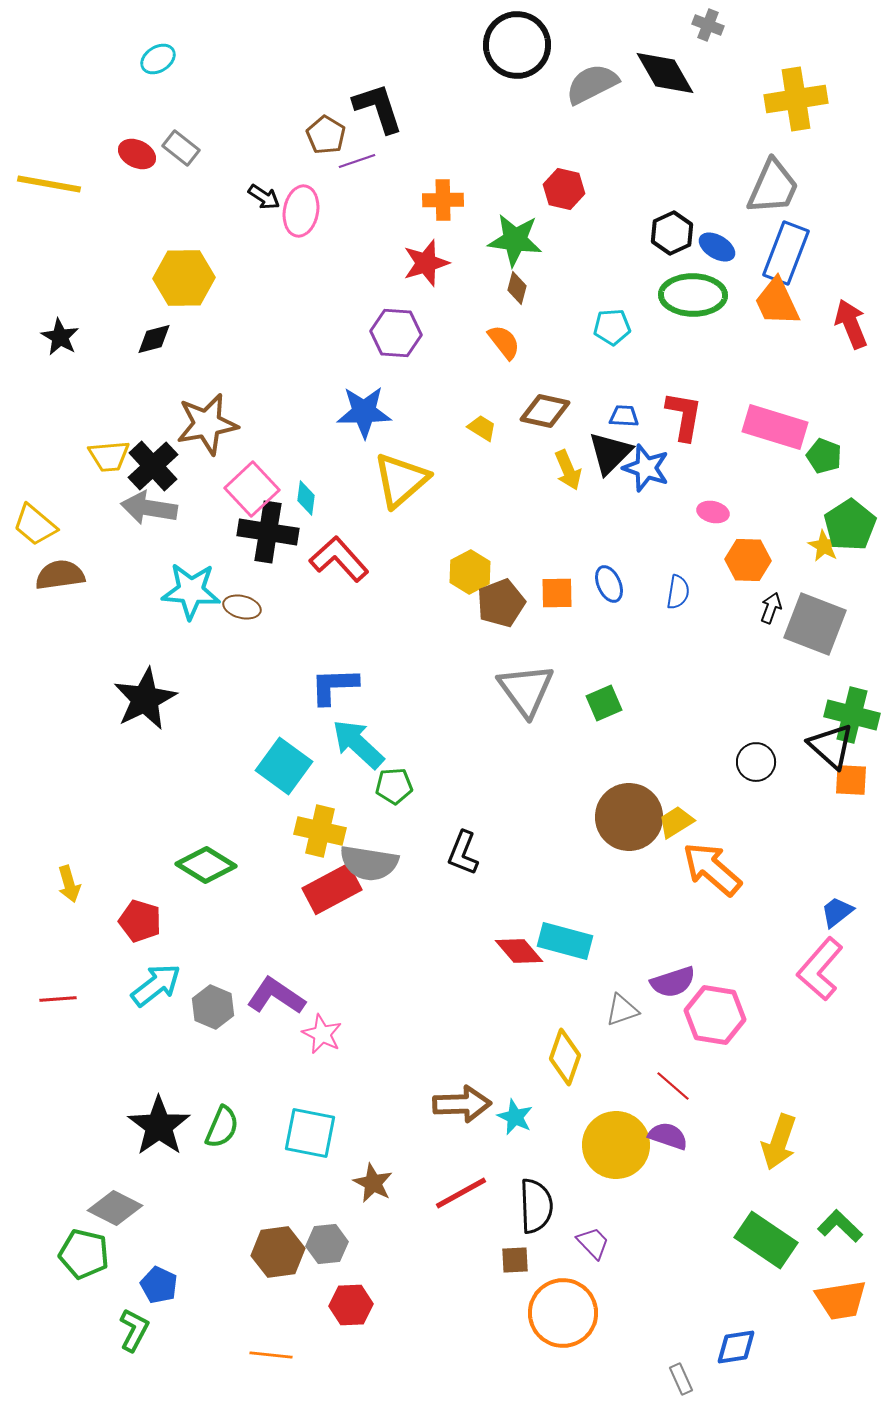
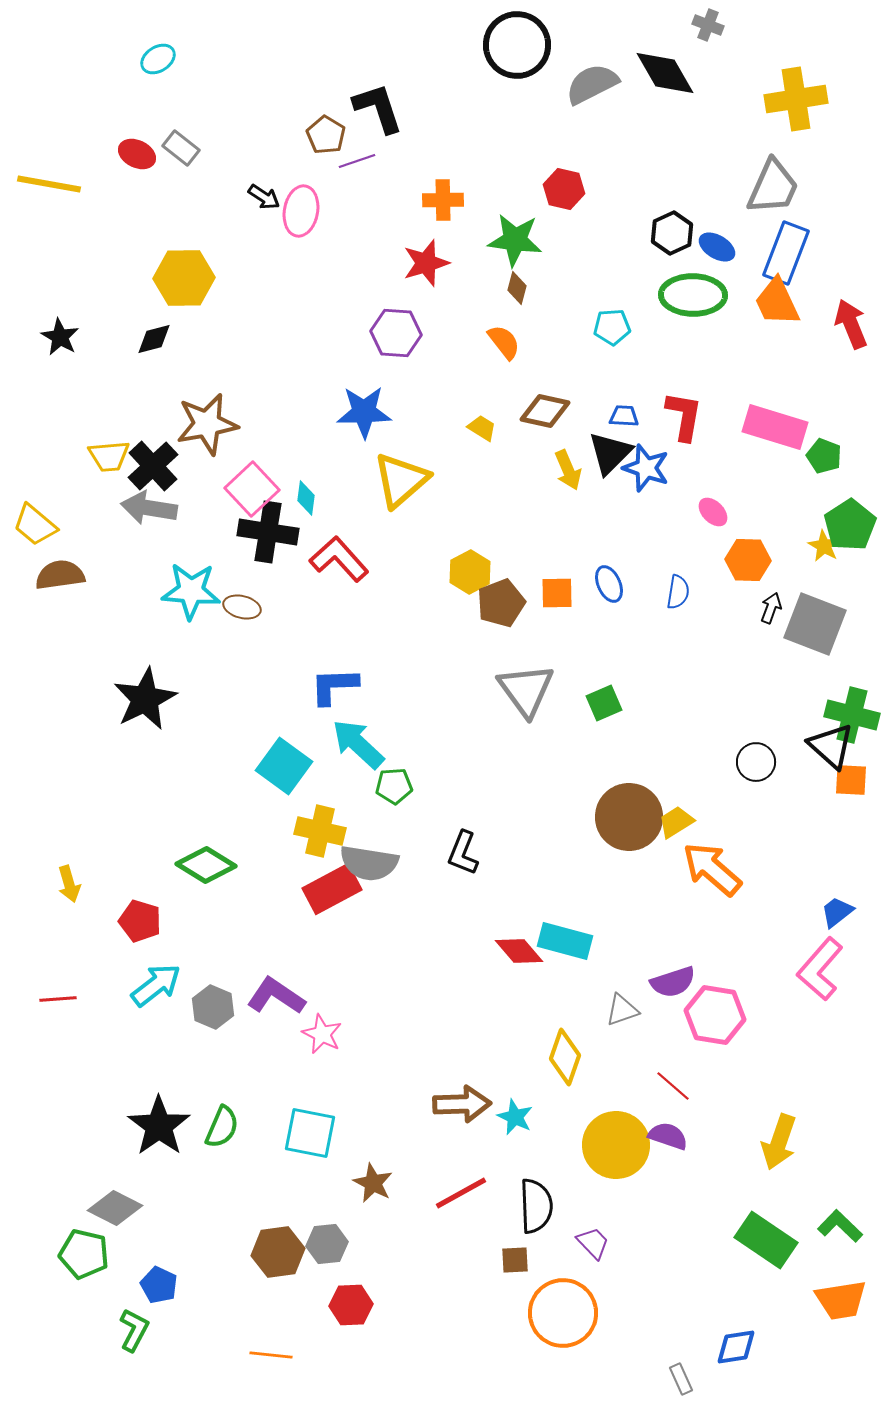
pink ellipse at (713, 512): rotated 32 degrees clockwise
